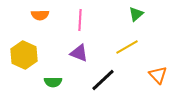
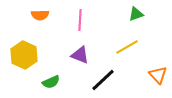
green triangle: rotated 21 degrees clockwise
purple triangle: moved 1 px right, 2 px down
green semicircle: moved 2 px left; rotated 24 degrees counterclockwise
